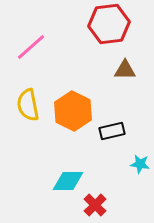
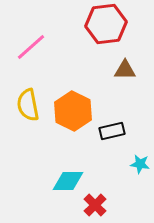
red hexagon: moved 3 px left
